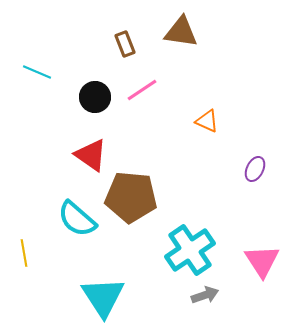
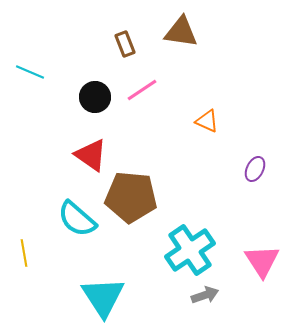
cyan line: moved 7 px left
